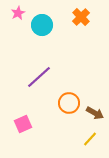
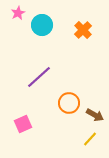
orange cross: moved 2 px right, 13 px down
brown arrow: moved 2 px down
